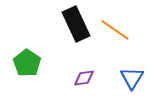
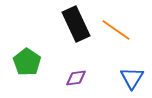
orange line: moved 1 px right
green pentagon: moved 1 px up
purple diamond: moved 8 px left
